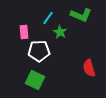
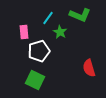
green L-shape: moved 1 px left
white pentagon: rotated 15 degrees counterclockwise
